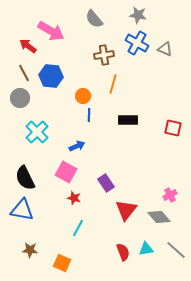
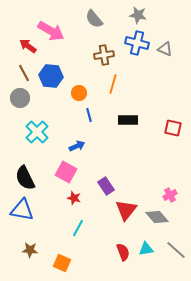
blue cross: rotated 15 degrees counterclockwise
orange circle: moved 4 px left, 3 px up
blue line: rotated 16 degrees counterclockwise
purple rectangle: moved 3 px down
gray diamond: moved 2 px left
